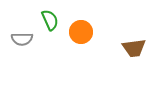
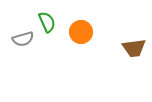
green semicircle: moved 3 px left, 2 px down
gray semicircle: moved 1 px right; rotated 15 degrees counterclockwise
